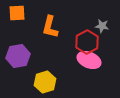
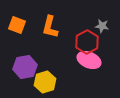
orange square: moved 12 px down; rotated 24 degrees clockwise
purple hexagon: moved 7 px right, 11 px down
